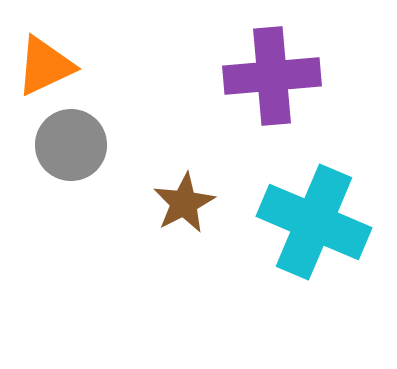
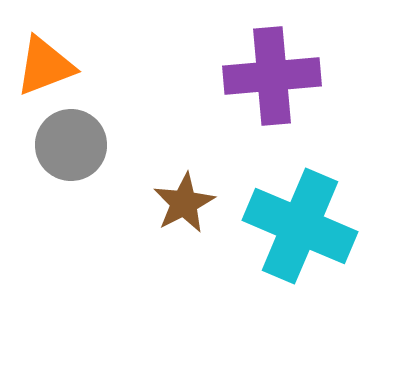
orange triangle: rotated 4 degrees clockwise
cyan cross: moved 14 px left, 4 px down
